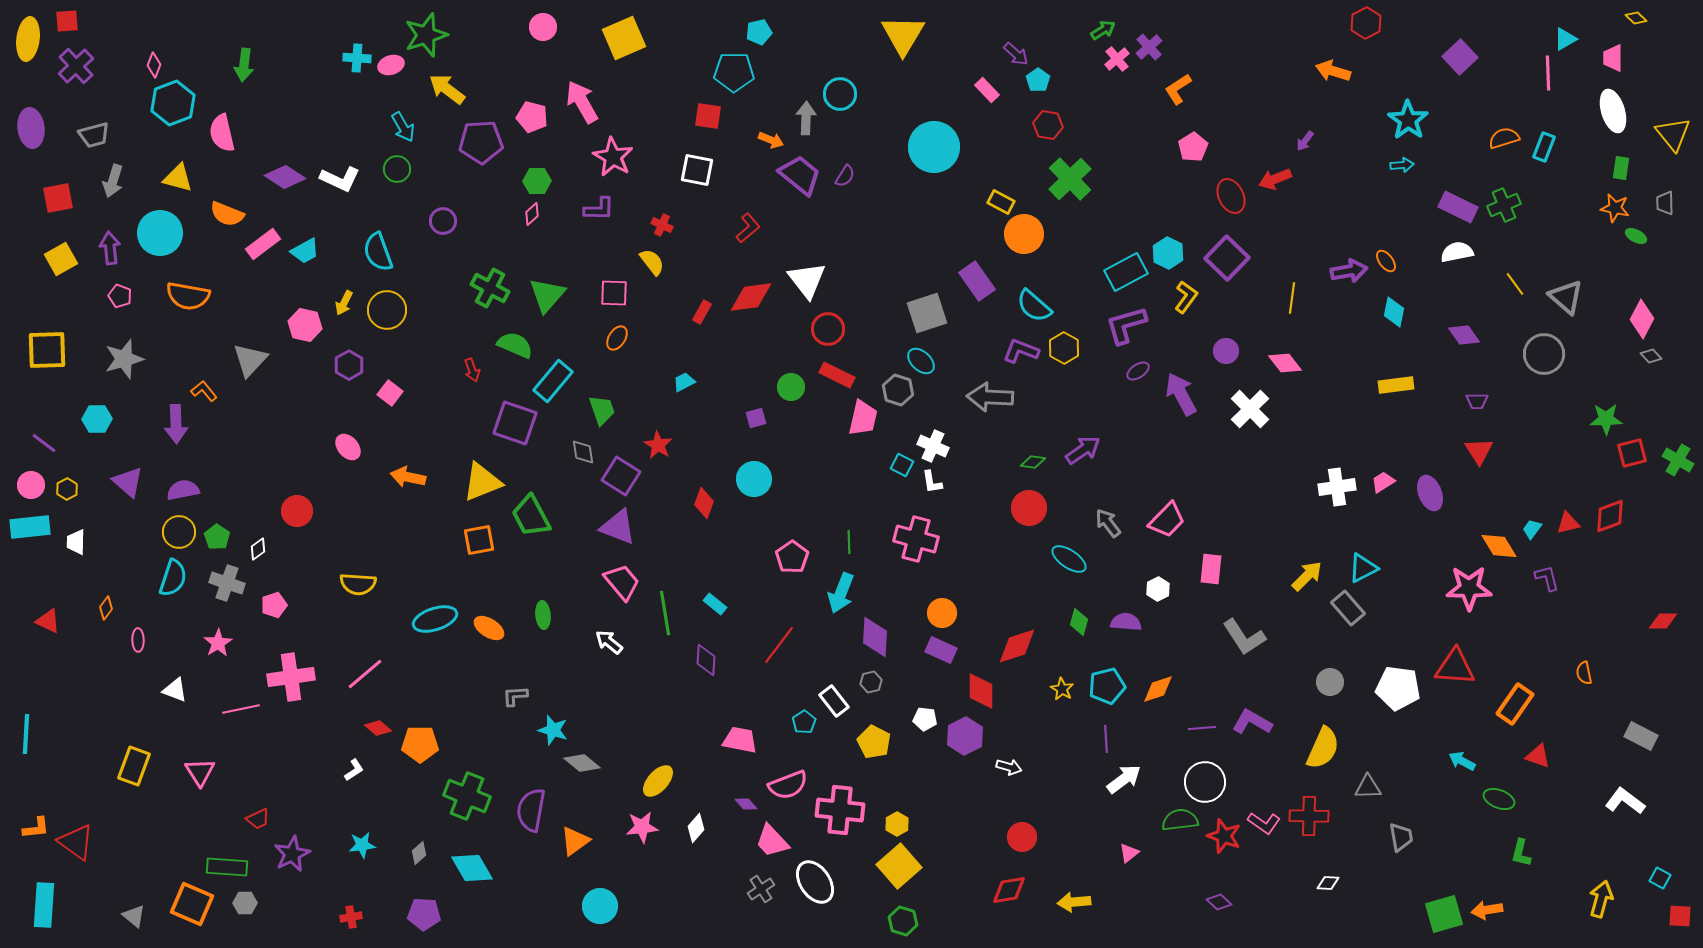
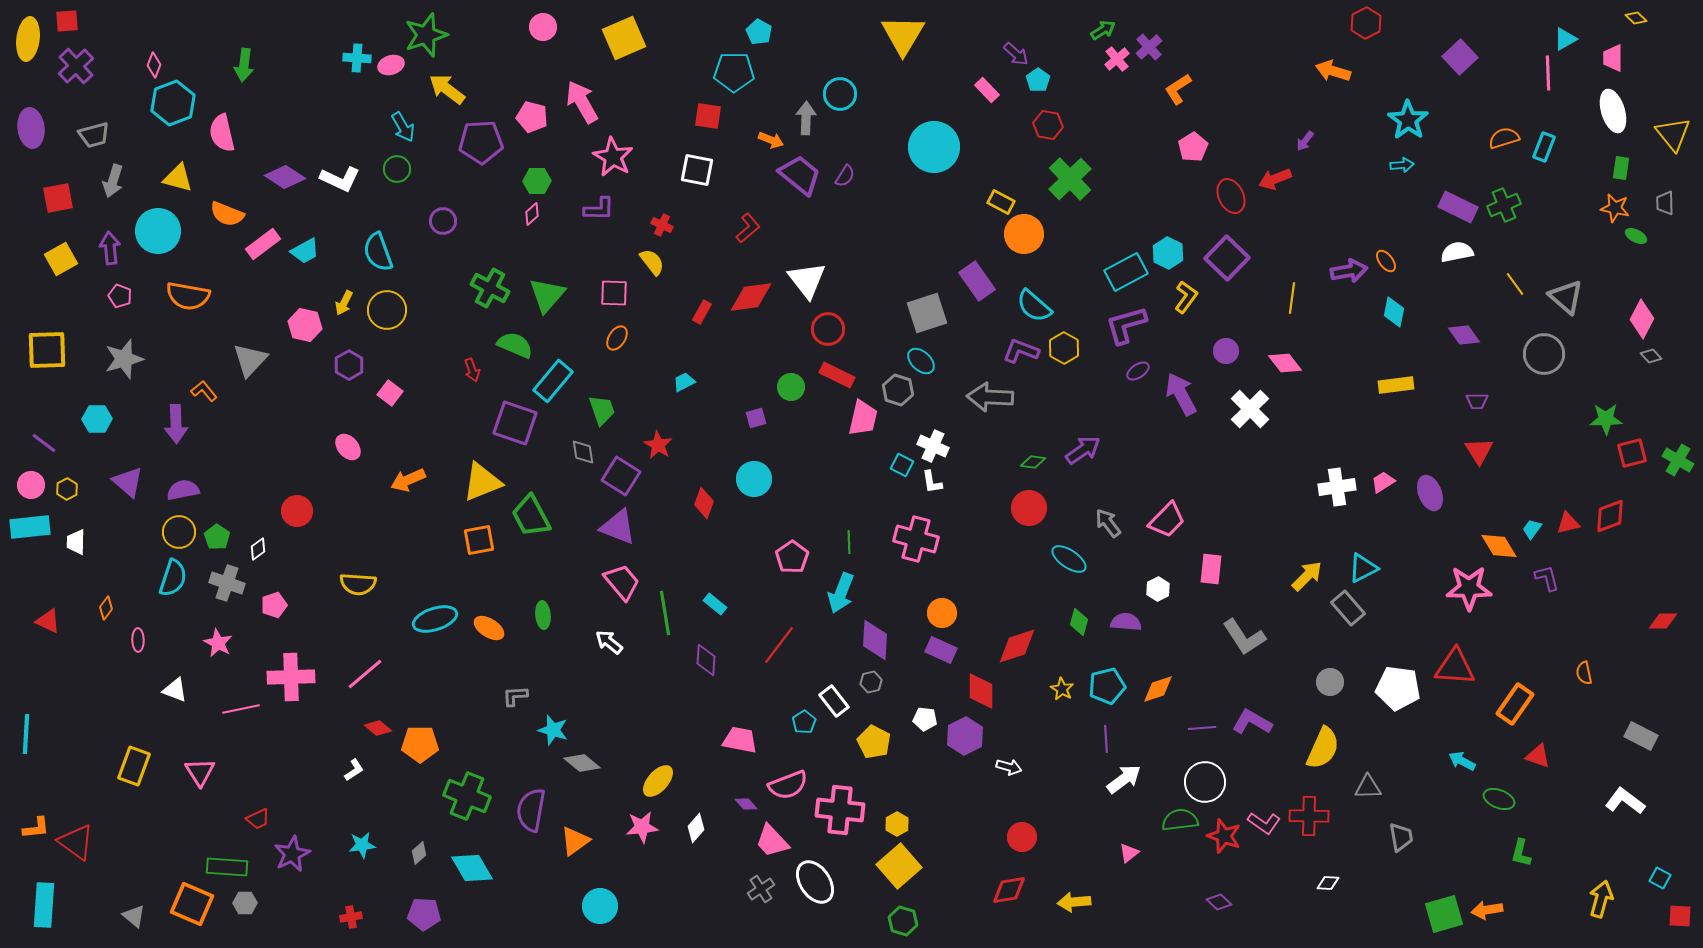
cyan pentagon at (759, 32): rotated 30 degrees counterclockwise
cyan circle at (160, 233): moved 2 px left, 2 px up
orange arrow at (408, 477): moved 3 px down; rotated 36 degrees counterclockwise
purple diamond at (875, 637): moved 3 px down
pink star at (218, 643): rotated 12 degrees counterclockwise
pink cross at (291, 677): rotated 6 degrees clockwise
